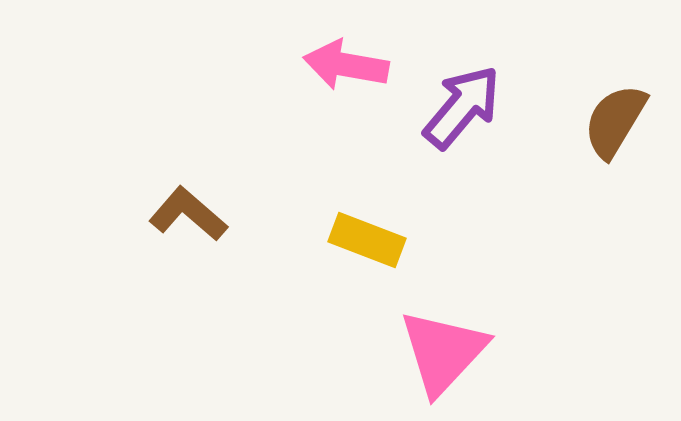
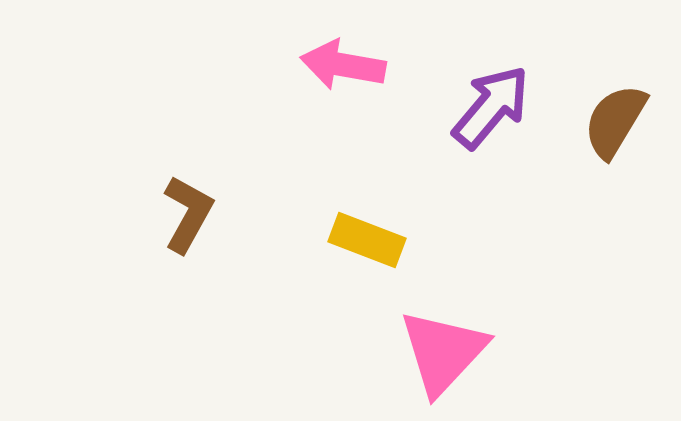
pink arrow: moved 3 px left
purple arrow: moved 29 px right
brown L-shape: rotated 78 degrees clockwise
